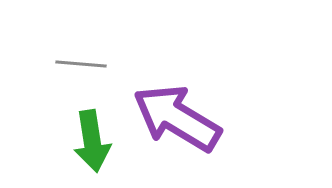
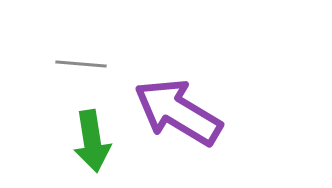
purple arrow: moved 1 px right, 6 px up
